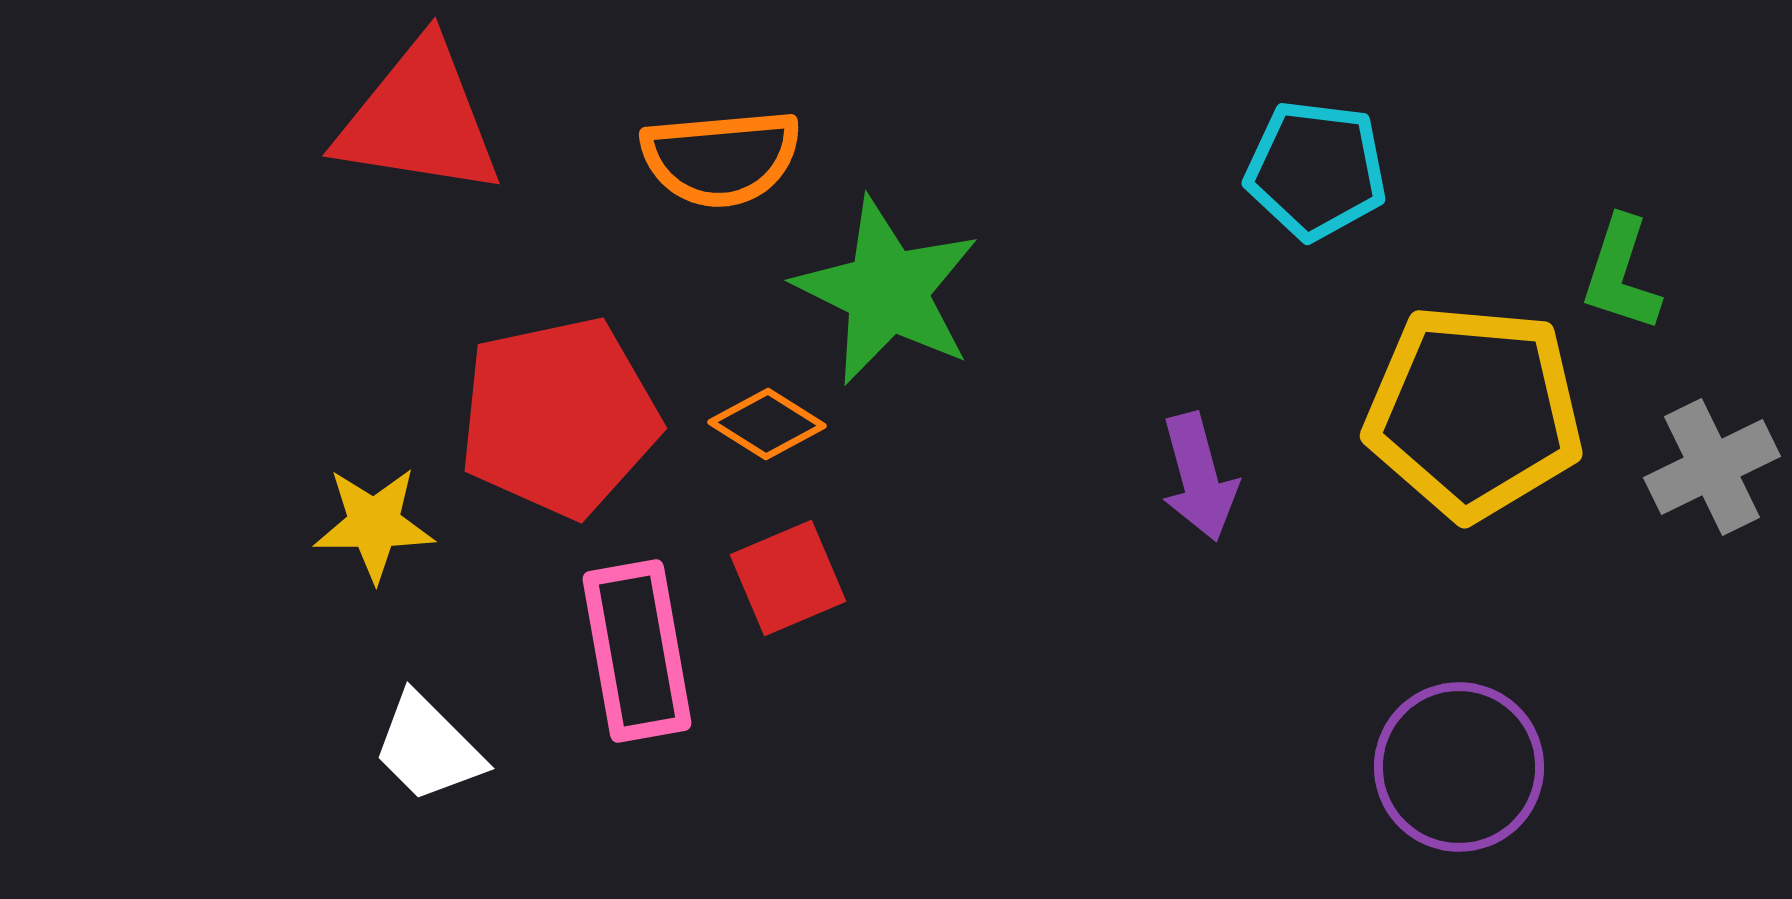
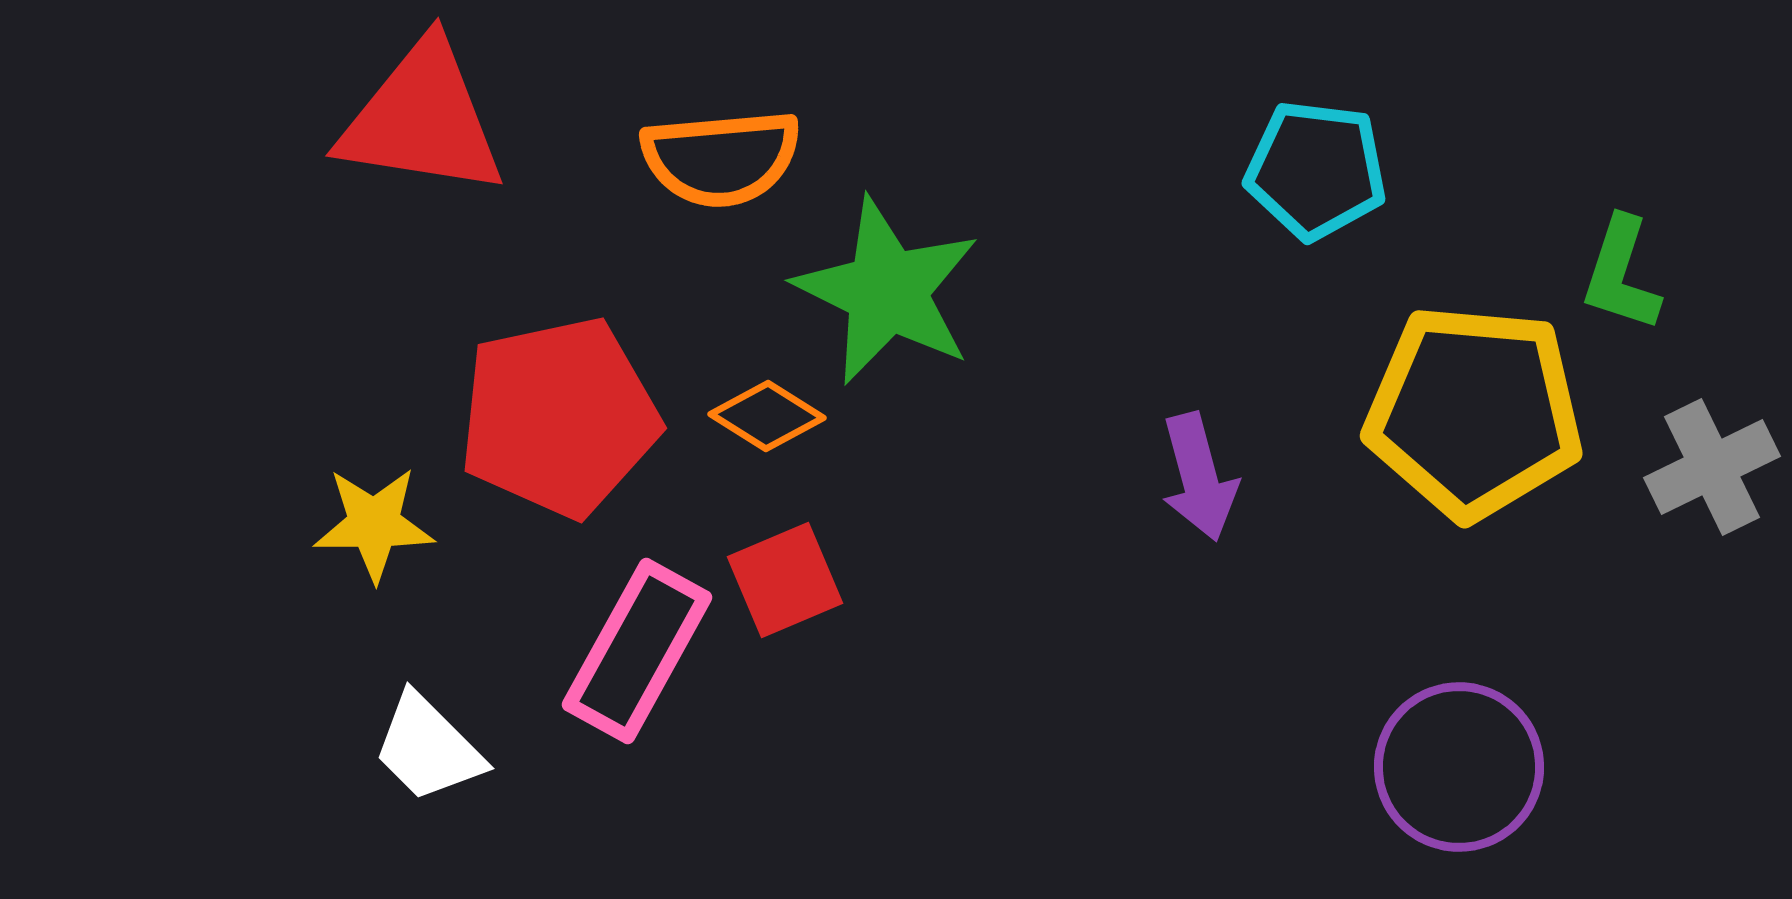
red triangle: moved 3 px right
orange diamond: moved 8 px up
red square: moved 3 px left, 2 px down
pink rectangle: rotated 39 degrees clockwise
